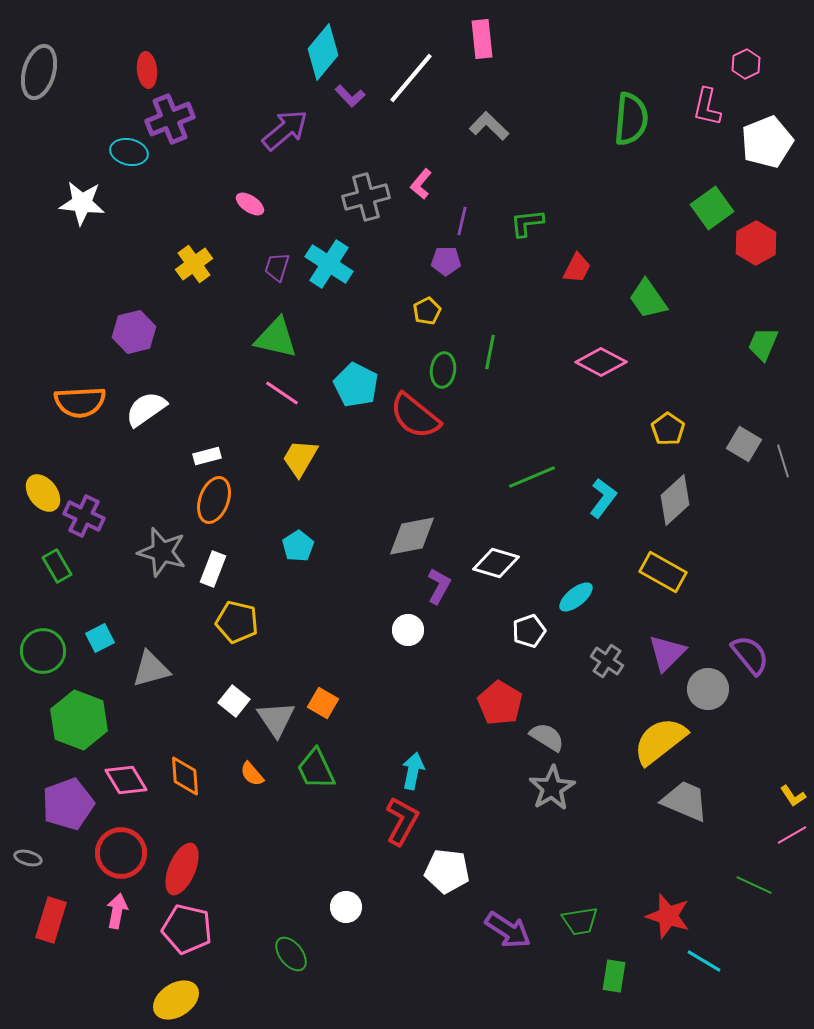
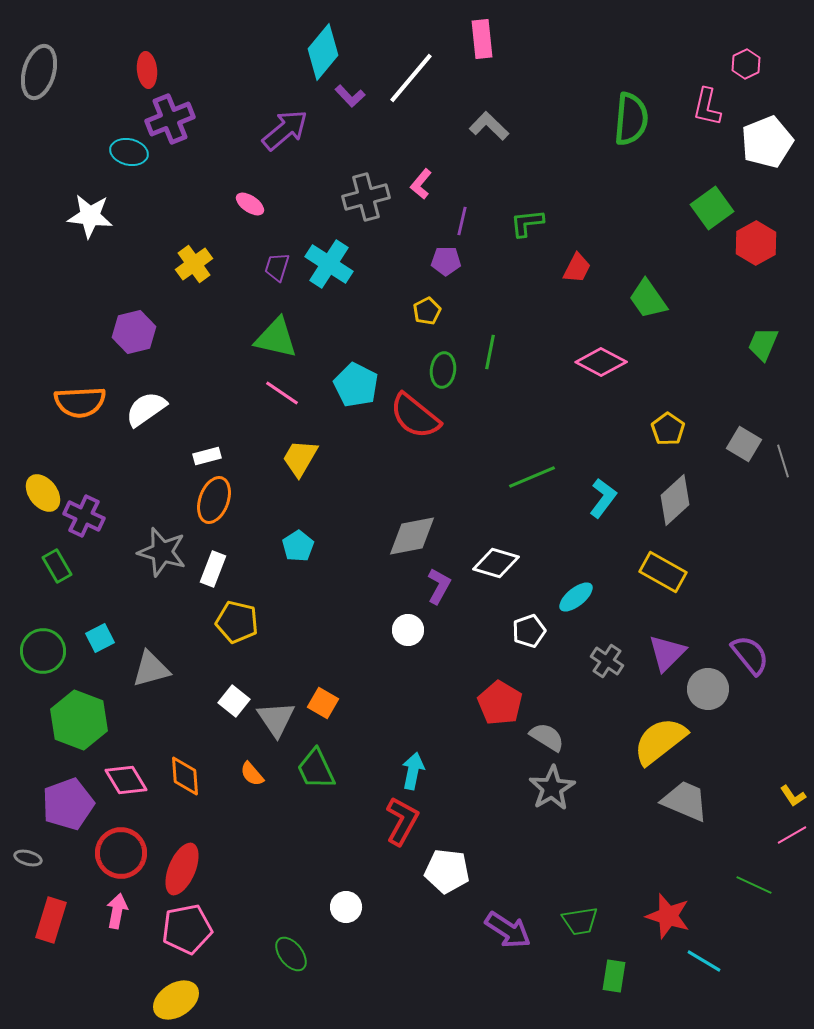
white star at (82, 203): moved 8 px right, 13 px down
pink pentagon at (187, 929): rotated 24 degrees counterclockwise
